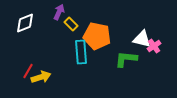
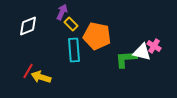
purple arrow: moved 3 px right
white diamond: moved 3 px right, 3 px down
white triangle: moved 13 px down
pink cross: rotated 24 degrees counterclockwise
cyan rectangle: moved 7 px left, 2 px up
green L-shape: rotated 10 degrees counterclockwise
yellow arrow: rotated 144 degrees counterclockwise
